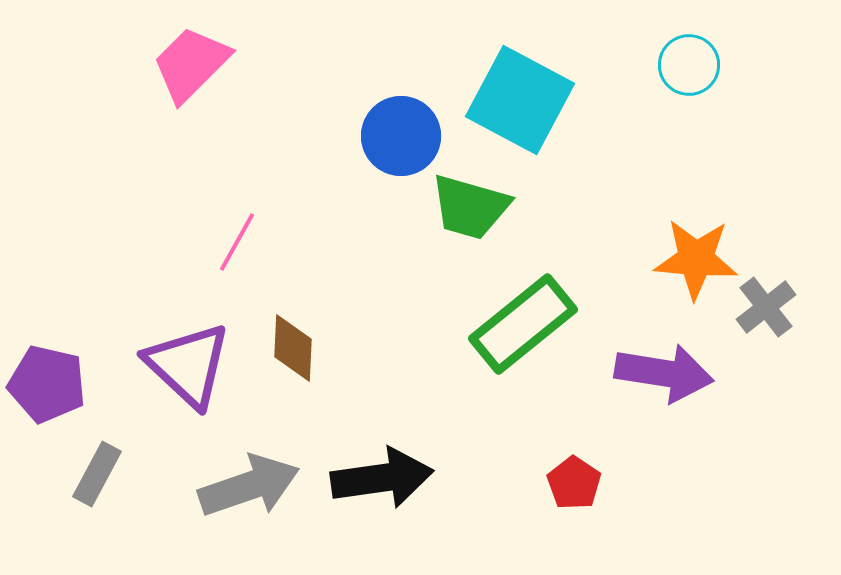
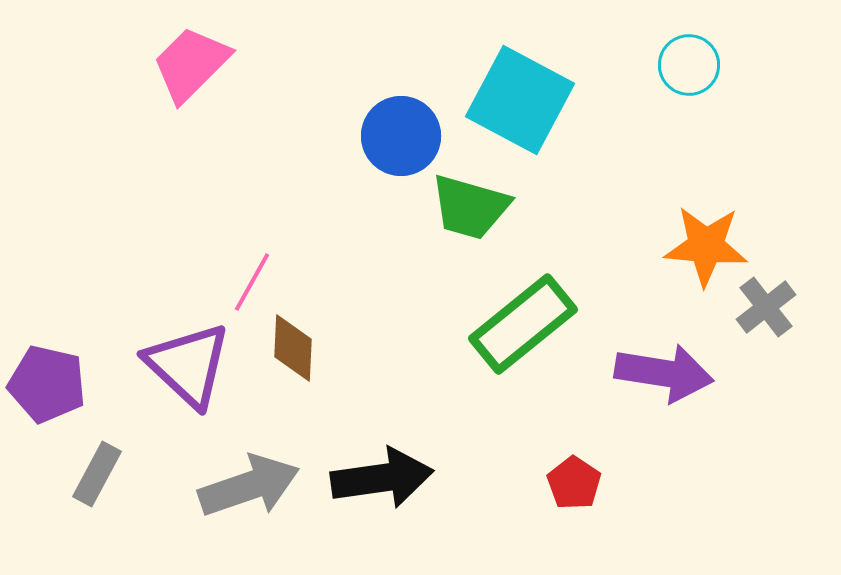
pink line: moved 15 px right, 40 px down
orange star: moved 10 px right, 13 px up
